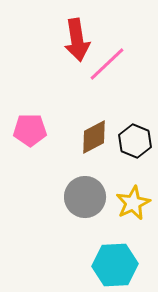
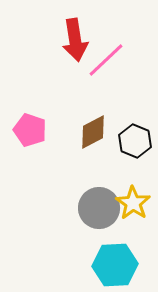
red arrow: moved 2 px left
pink line: moved 1 px left, 4 px up
pink pentagon: rotated 20 degrees clockwise
brown diamond: moved 1 px left, 5 px up
gray circle: moved 14 px right, 11 px down
yellow star: rotated 12 degrees counterclockwise
